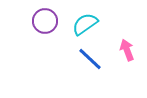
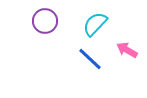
cyan semicircle: moved 10 px right; rotated 12 degrees counterclockwise
pink arrow: rotated 40 degrees counterclockwise
